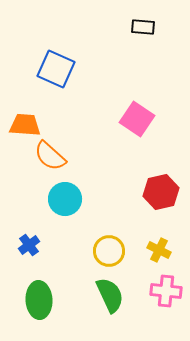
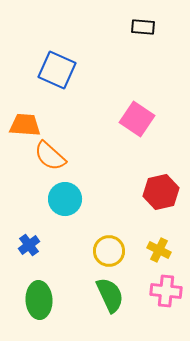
blue square: moved 1 px right, 1 px down
